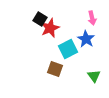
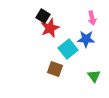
black square: moved 3 px right, 3 px up
blue star: rotated 30 degrees counterclockwise
cyan square: rotated 12 degrees counterclockwise
